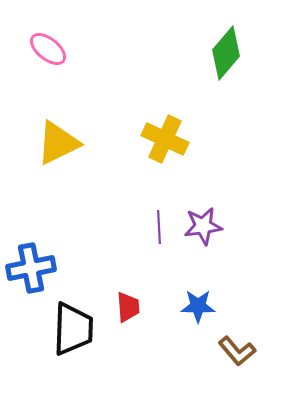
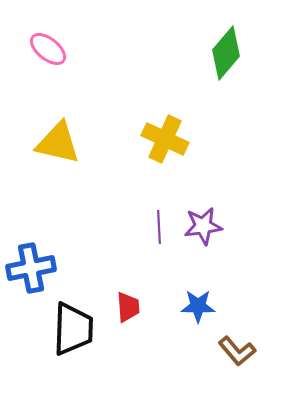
yellow triangle: rotated 39 degrees clockwise
